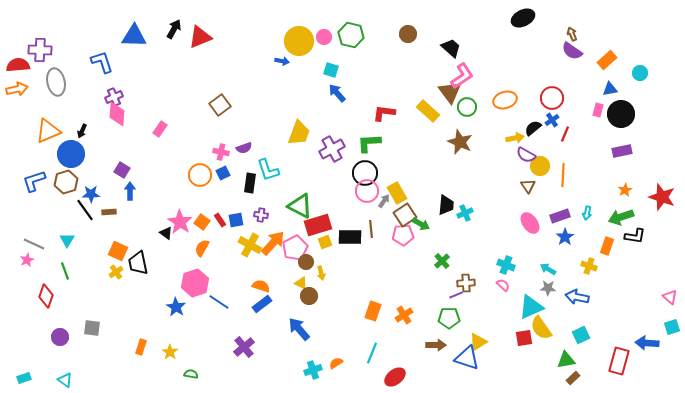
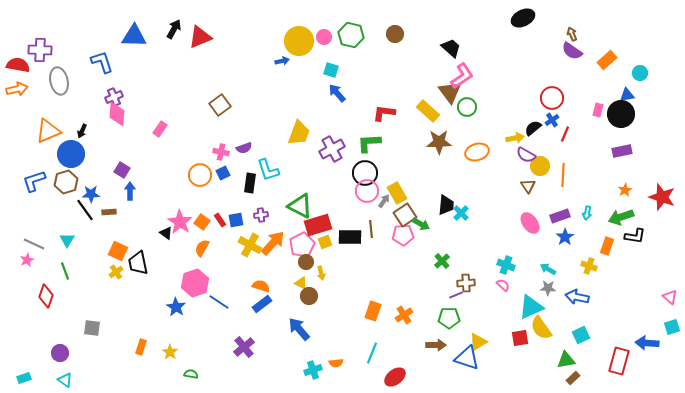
brown circle at (408, 34): moved 13 px left
blue arrow at (282, 61): rotated 24 degrees counterclockwise
red semicircle at (18, 65): rotated 15 degrees clockwise
gray ellipse at (56, 82): moved 3 px right, 1 px up
blue triangle at (610, 89): moved 17 px right, 6 px down
orange ellipse at (505, 100): moved 28 px left, 52 px down
brown star at (460, 142): moved 21 px left; rotated 25 degrees counterclockwise
cyan cross at (465, 213): moved 4 px left; rotated 21 degrees counterclockwise
purple cross at (261, 215): rotated 16 degrees counterclockwise
pink pentagon at (295, 248): moved 7 px right, 3 px up
purple circle at (60, 337): moved 16 px down
red square at (524, 338): moved 4 px left
orange semicircle at (336, 363): rotated 152 degrees counterclockwise
